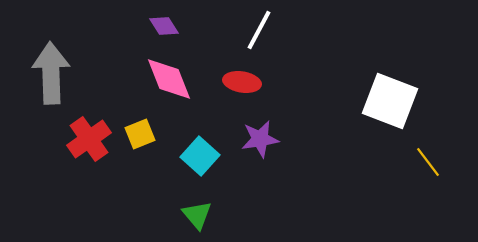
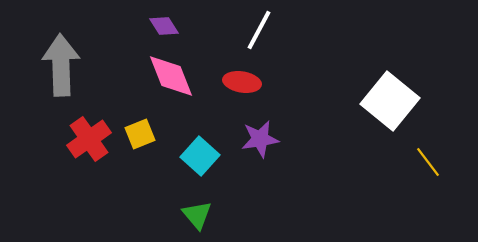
gray arrow: moved 10 px right, 8 px up
pink diamond: moved 2 px right, 3 px up
white square: rotated 18 degrees clockwise
